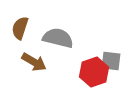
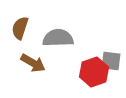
gray semicircle: rotated 16 degrees counterclockwise
brown arrow: moved 1 px left, 1 px down
